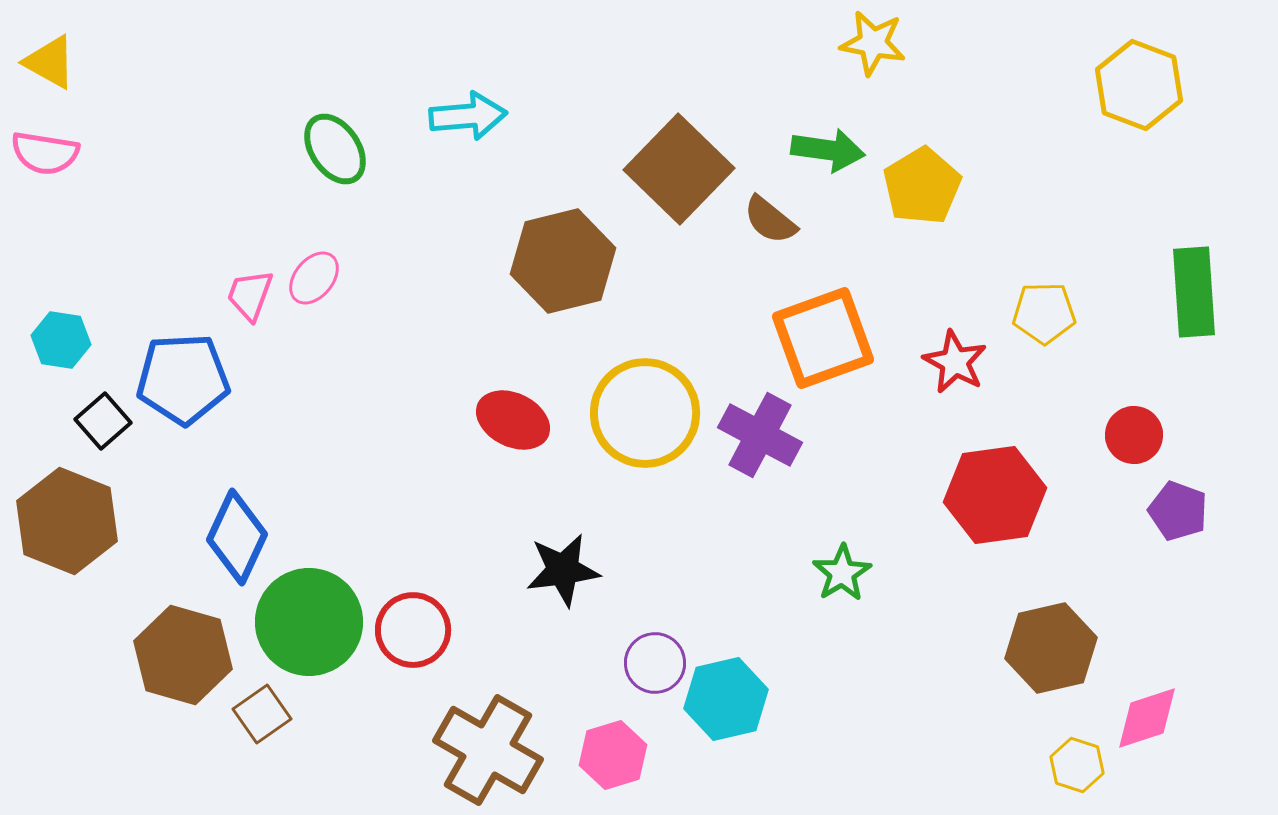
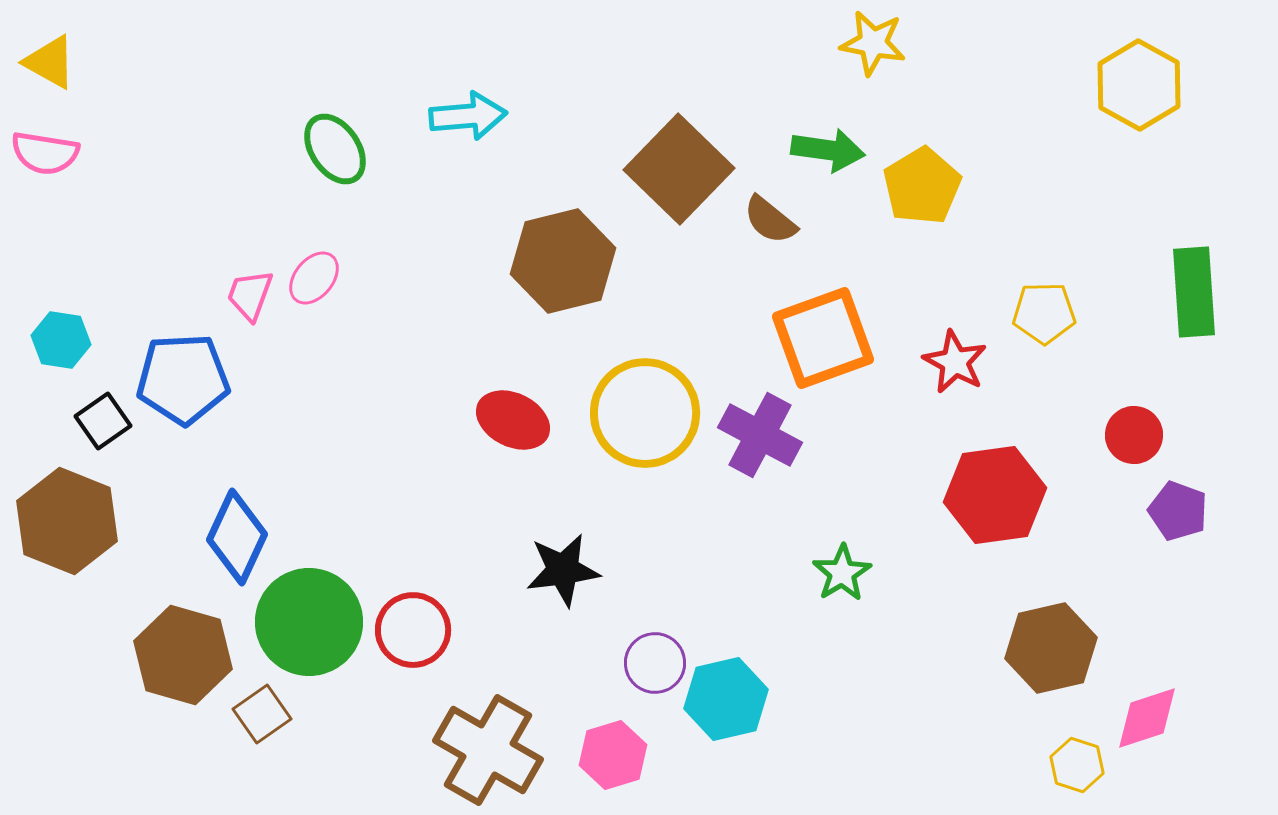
yellow hexagon at (1139, 85): rotated 8 degrees clockwise
black square at (103, 421): rotated 6 degrees clockwise
